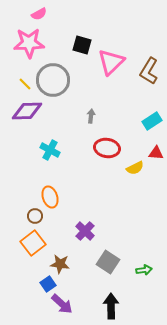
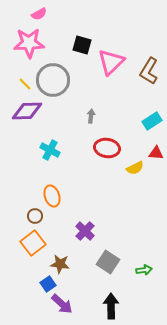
orange ellipse: moved 2 px right, 1 px up
